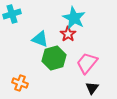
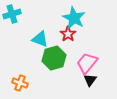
black triangle: moved 2 px left, 8 px up
